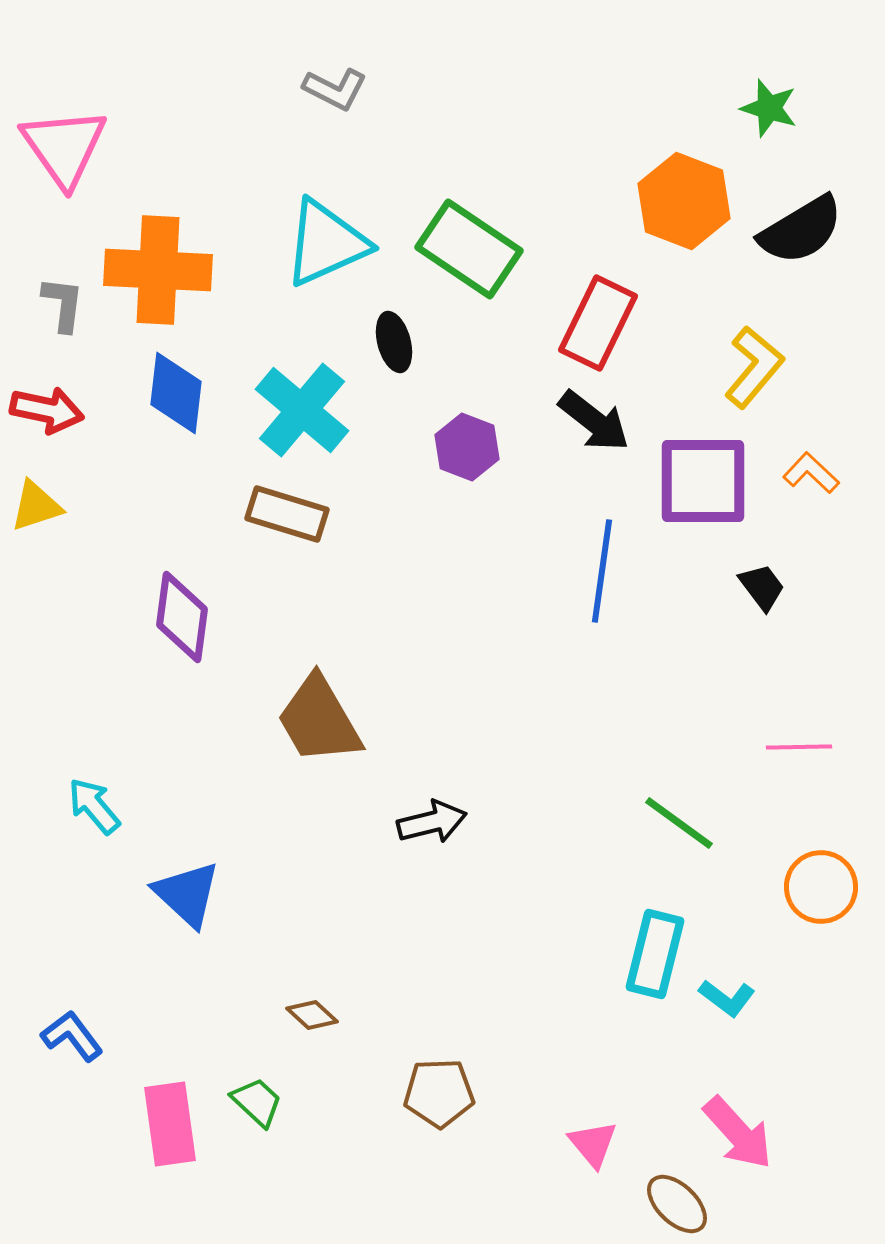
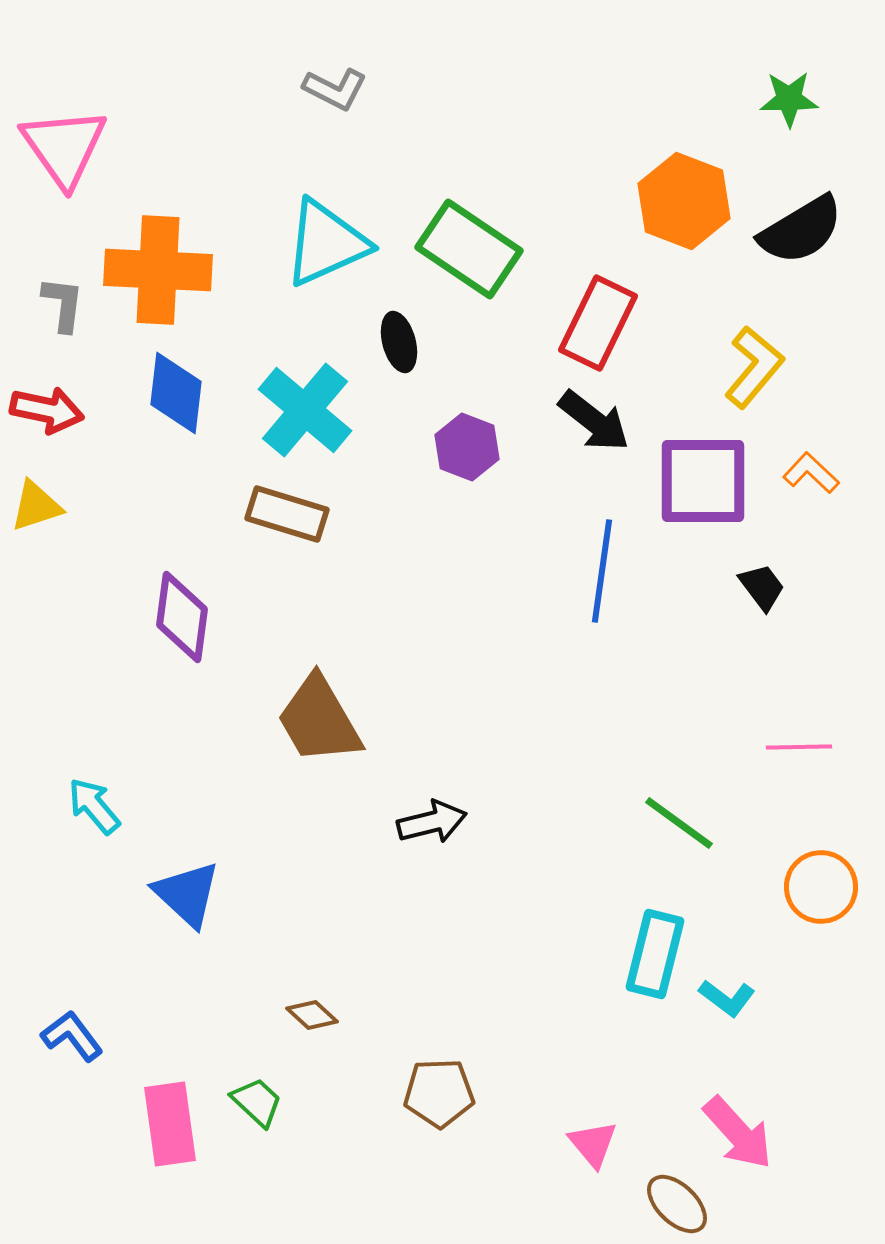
green star at (769, 108): moved 20 px right, 9 px up; rotated 18 degrees counterclockwise
black ellipse at (394, 342): moved 5 px right
cyan cross at (302, 410): moved 3 px right
